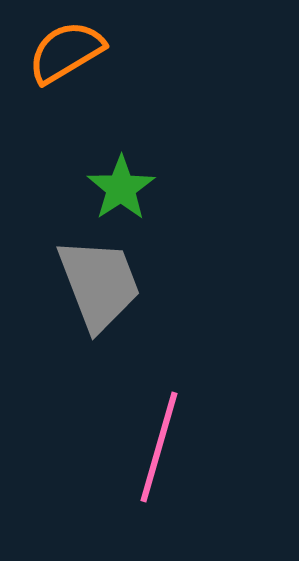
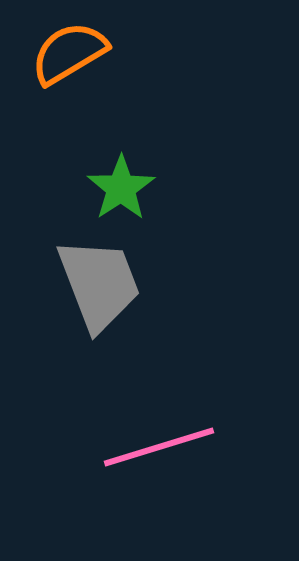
orange semicircle: moved 3 px right, 1 px down
pink line: rotated 57 degrees clockwise
